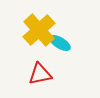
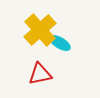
yellow cross: moved 1 px right
